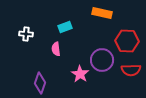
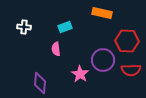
white cross: moved 2 px left, 7 px up
purple circle: moved 1 px right
purple diamond: rotated 15 degrees counterclockwise
